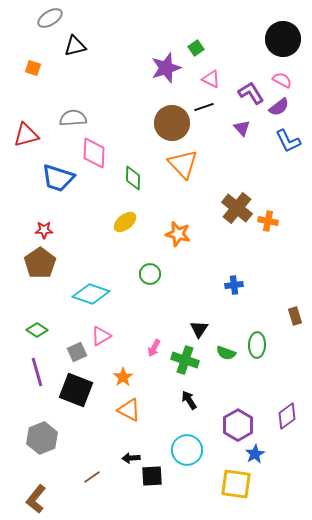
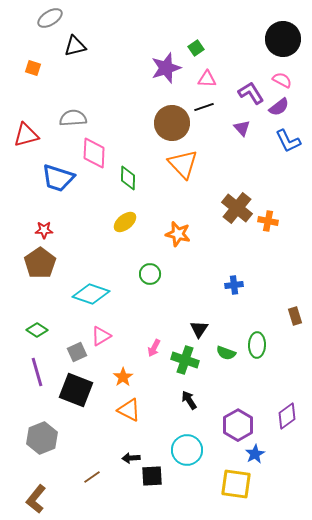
pink triangle at (211, 79): moved 4 px left; rotated 24 degrees counterclockwise
green diamond at (133, 178): moved 5 px left
